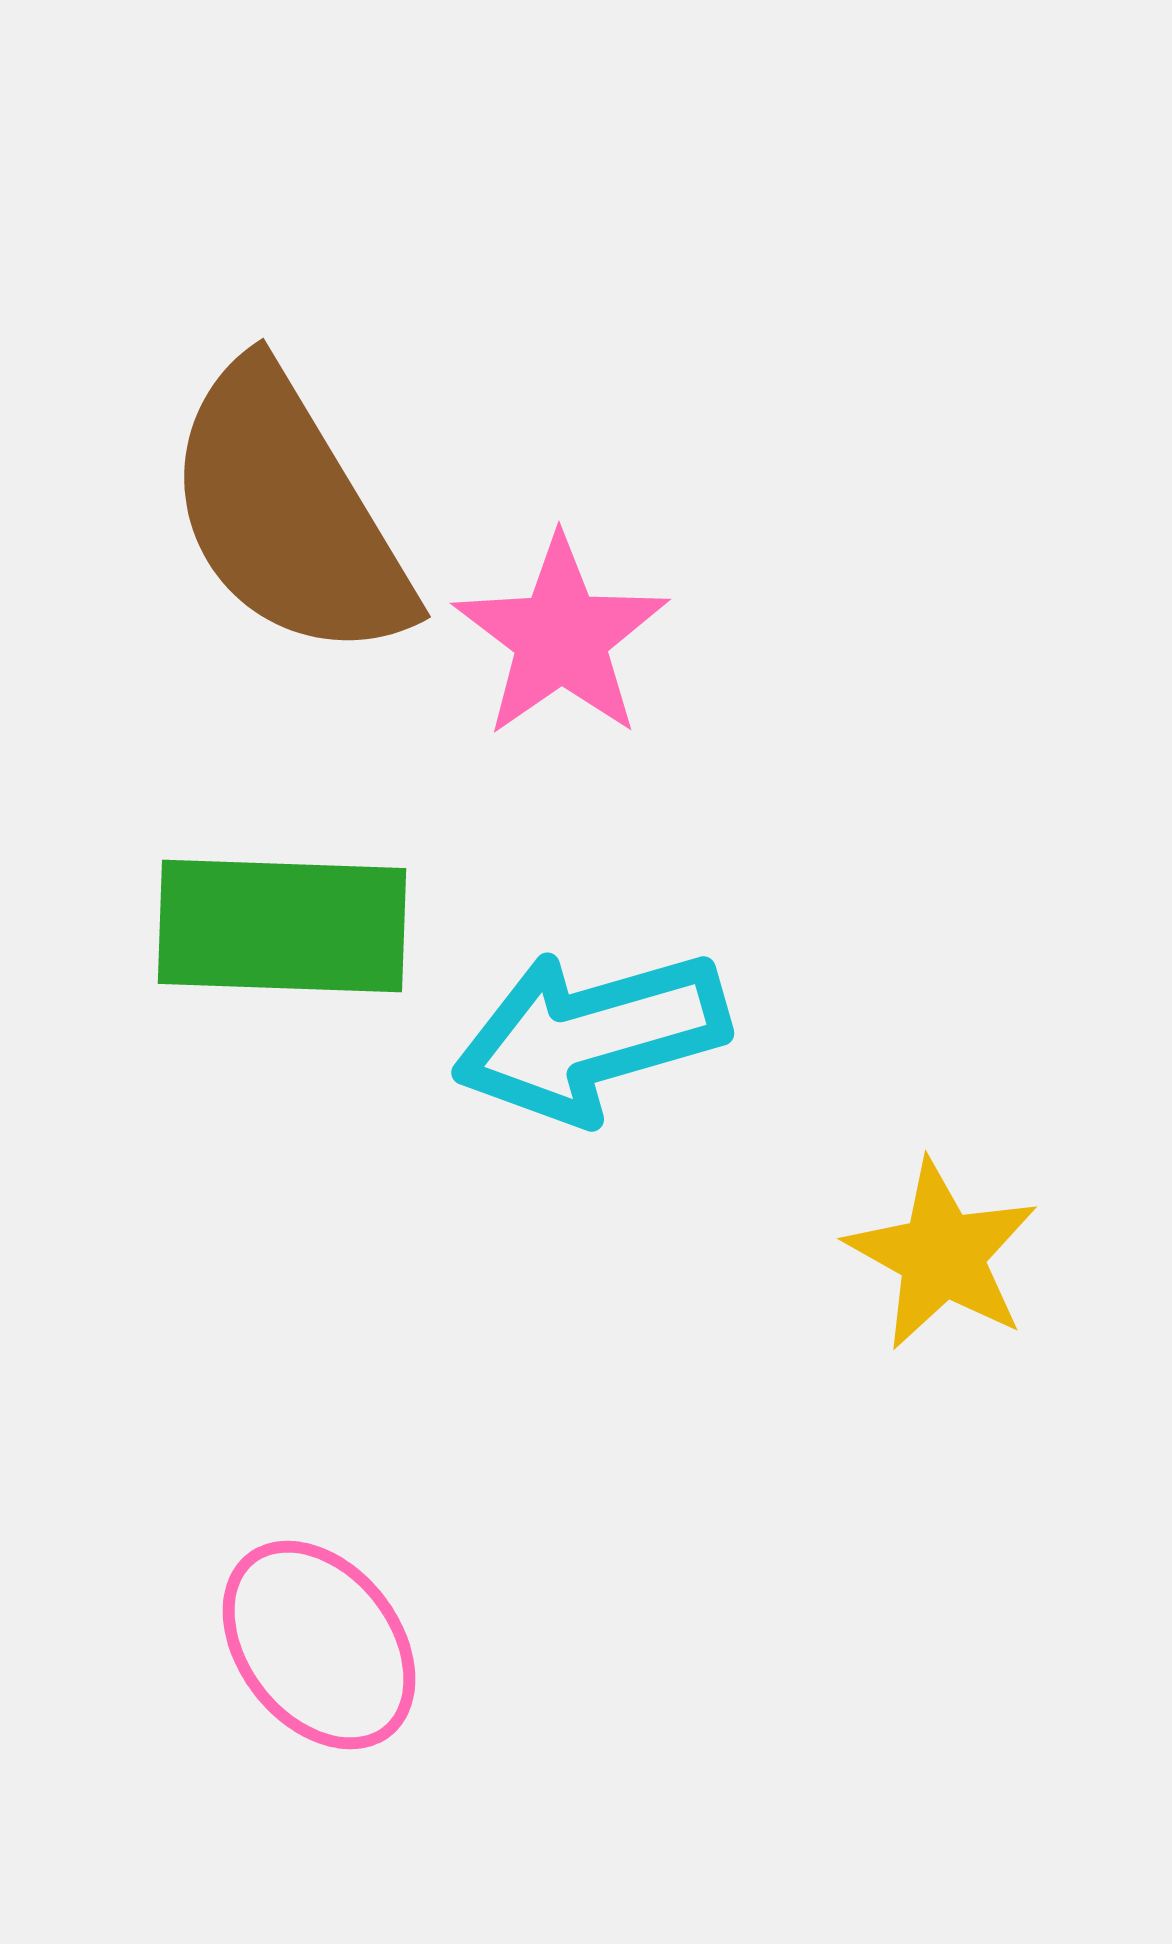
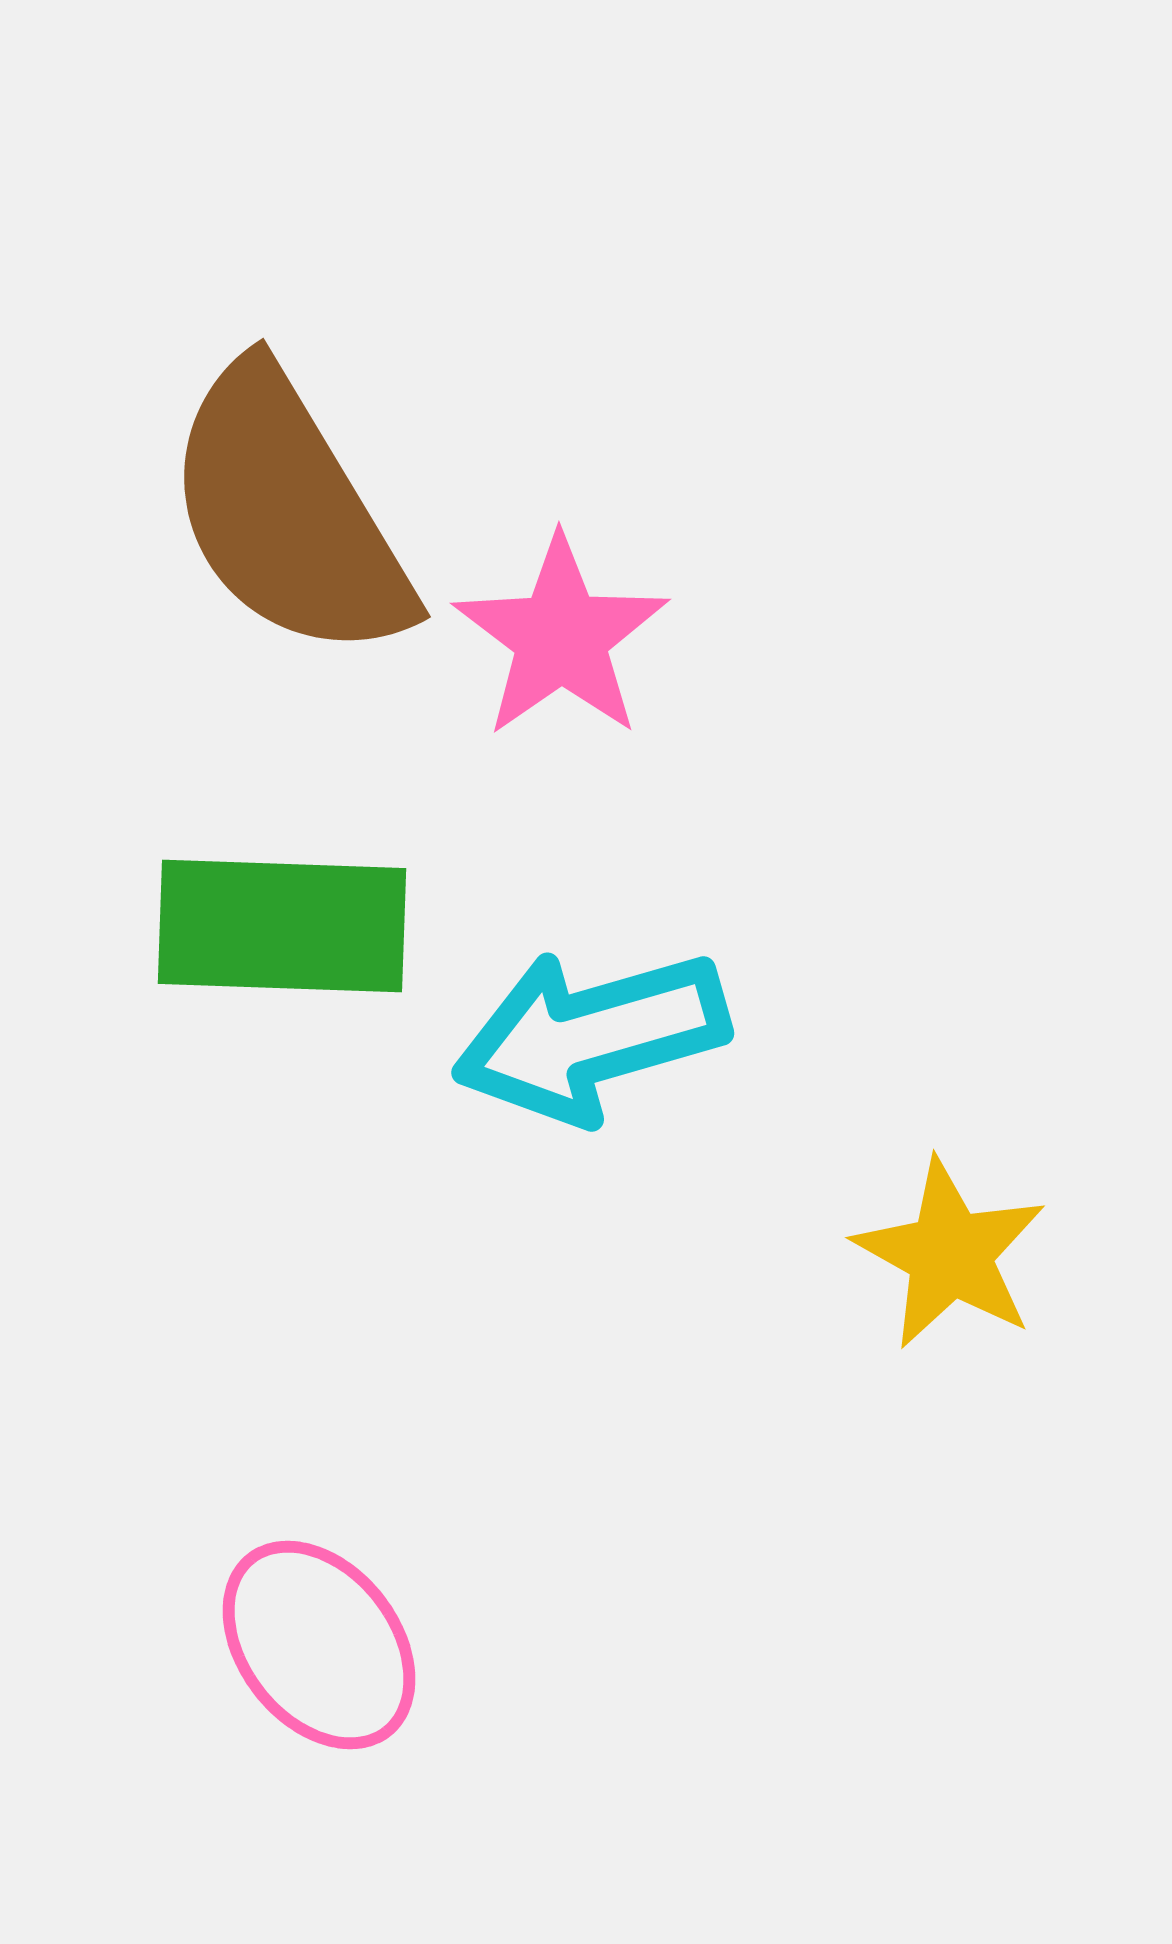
yellow star: moved 8 px right, 1 px up
